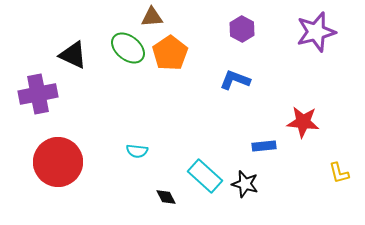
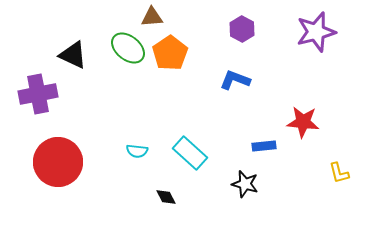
cyan rectangle: moved 15 px left, 23 px up
